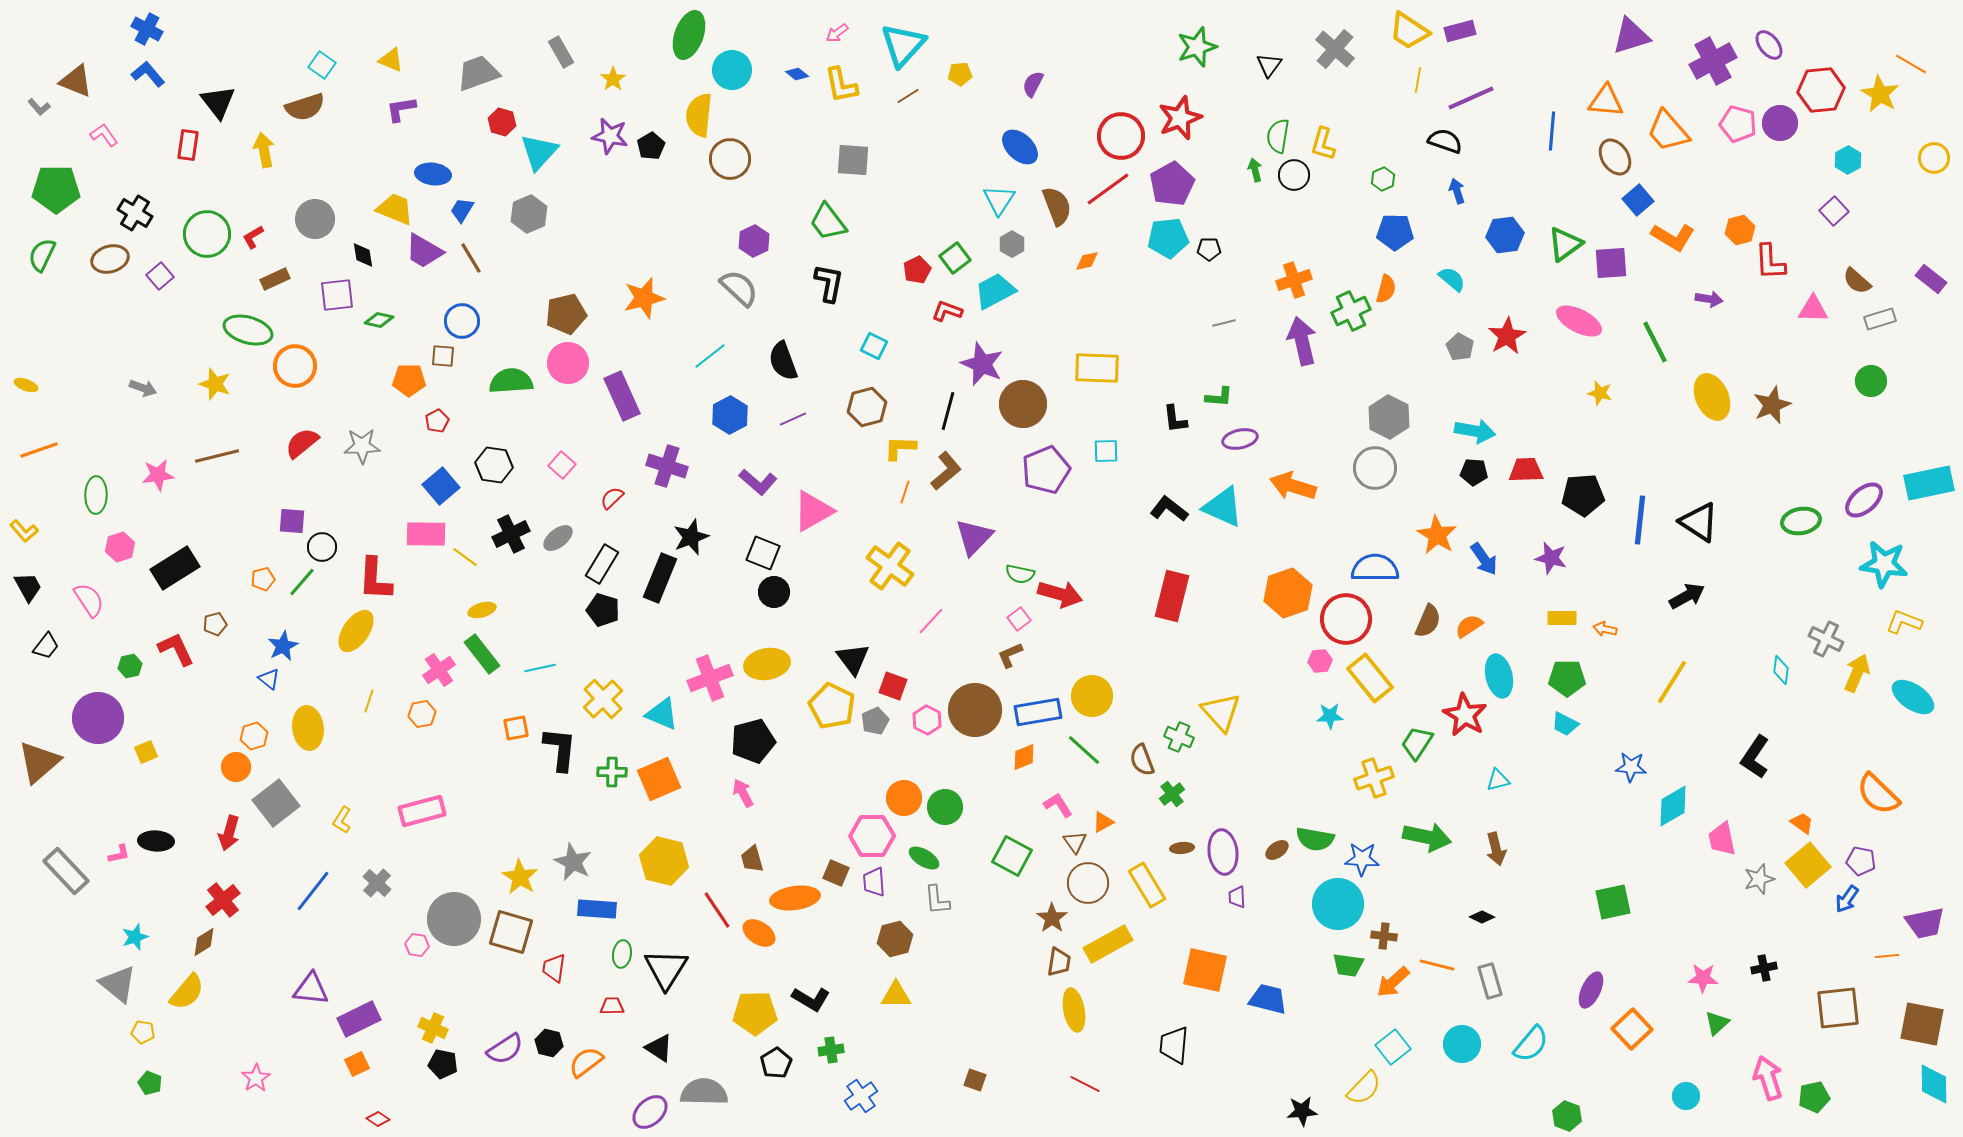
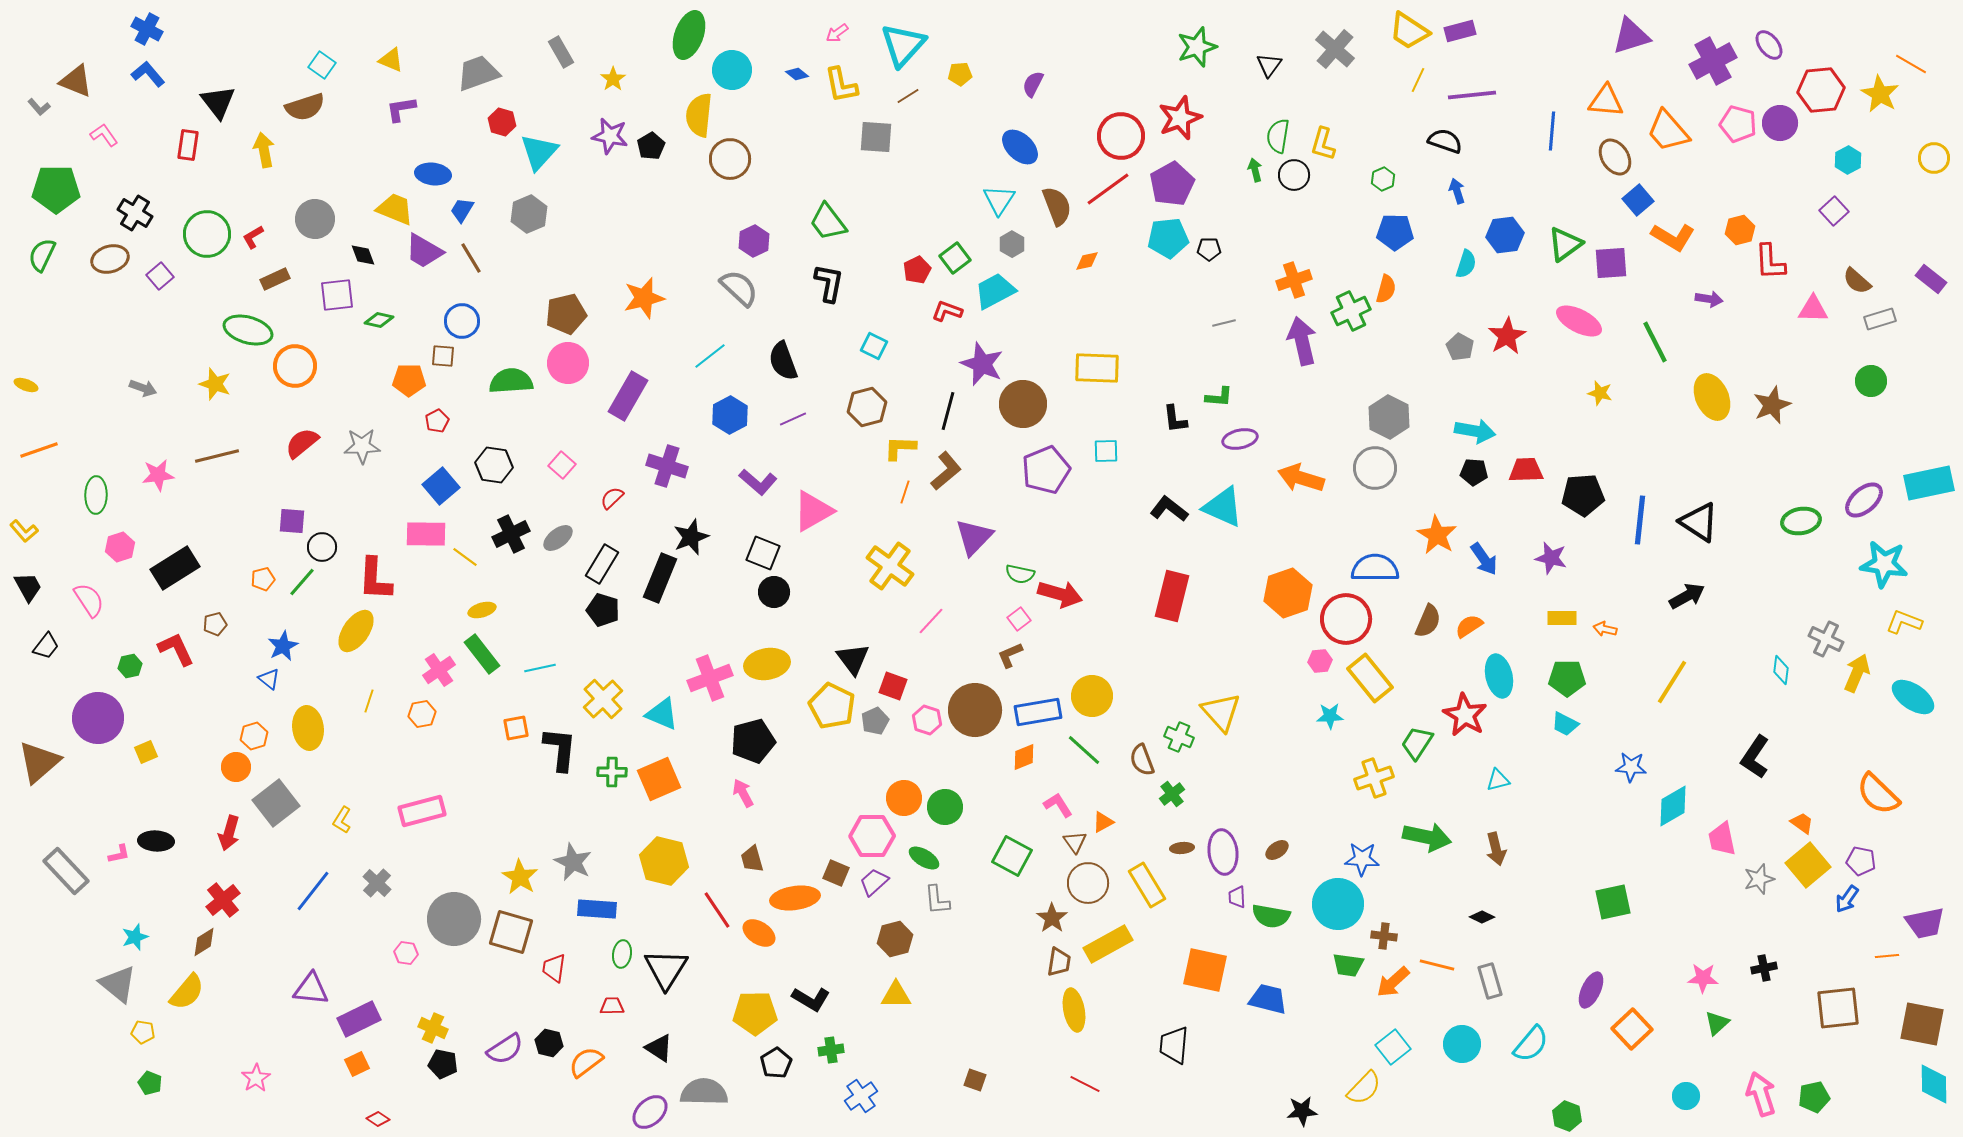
yellow line at (1418, 80): rotated 15 degrees clockwise
purple line at (1471, 98): moved 1 px right, 3 px up; rotated 18 degrees clockwise
gray square at (853, 160): moved 23 px right, 23 px up
black diamond at (363, 255): rotated 12 degrees counterclockwise
cyan semicircle at (1452, 279): moved 14 px right, 15 px up; rotated 68 degrees clockwise
purple rectangle at (622, 396): moved 6 px right; rotated 54 degrees clockwise
orange arrow at (1293, 486): moved 8 px right, 8 px up
pink hexagon at (927, 720): rotated 8 degrees counterclockwise
green semicircle at (1315, 839): moved 44 px left, 77 px down
purple trapezoid at (874, 882): rotated 52 degrees clockwise
pink hexagon at (417, 945): moved 11 px left, 8 px down
pink arrow at (1768, 1078): moved 7 px left, 16 px down
